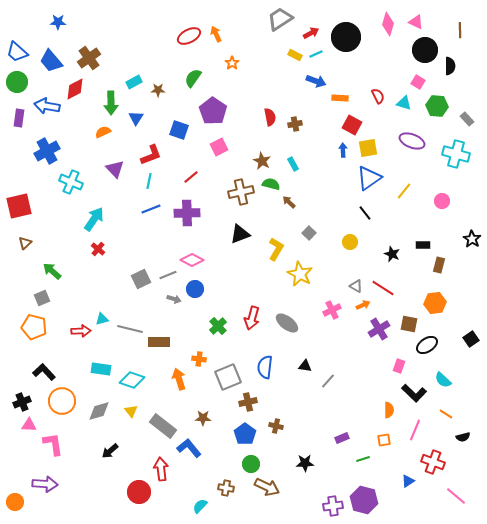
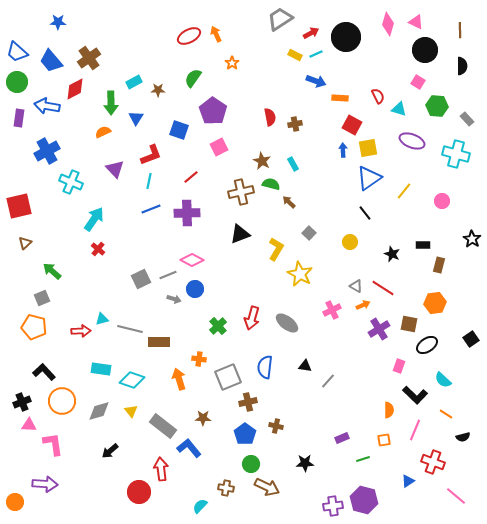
black semicircle at (450, 66): moved 12 px right
cyan triangle at (404, 103): moved 5 px left, 6 px down
black L-shape at (414, 393): moved 1 px right, 2 px down
